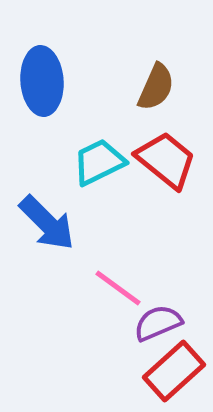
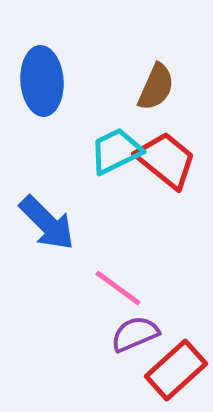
cyan trapezoid: moved 17 px right, 11 px up
purple semicircle: moved 23 px left, 11 px down
red rectangle: moved 2 px right, 1 px up
